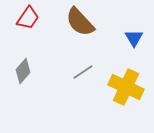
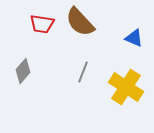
red trapezoid: moved 14 px right, 6 px down; rotated 65 degrees clockwise
blue triangle: rotated 36 degrees counterclockwise
gray line: rotated 35 degrees counterclockwise
yellow cross: rotated 8 degrees clockwise
